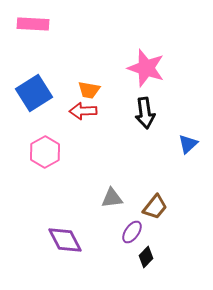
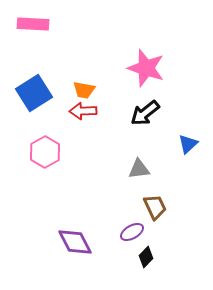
orange trapezoid: moved 5 px left
black arrow: rotated 60 degrees clockwise
gray triangle: moved 27 px right, 29 px up
brown trapezoid: rotated 64 degrees counterclockwise
purple ellipse: rotated 25 degrees clockwise
purple diamond: moved 10 px right, 2 px down
